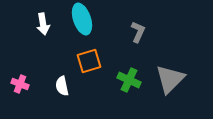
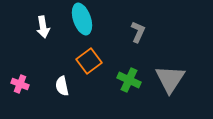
white arrow: moved 3 px down
orange square: rotated 20 degrees counterclockwise
gray triangle: rotated 12 degrees counterclockwise
